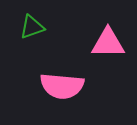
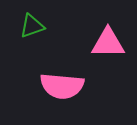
green triangle: moved 1 px up
